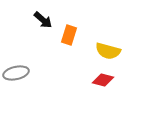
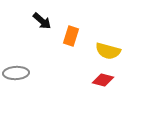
black arrow: moved 1 px left, 1 px down
orange rectangle: moved 2 px right, 1 px down
gray ellipse: rotated 10 degrees clockwise
